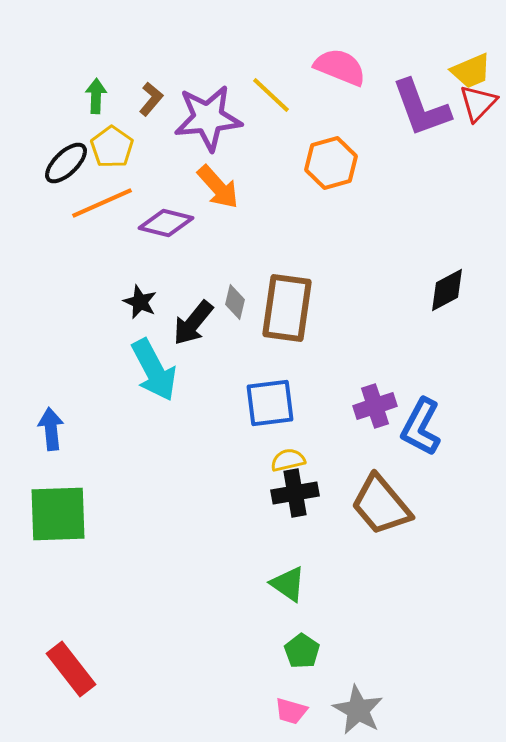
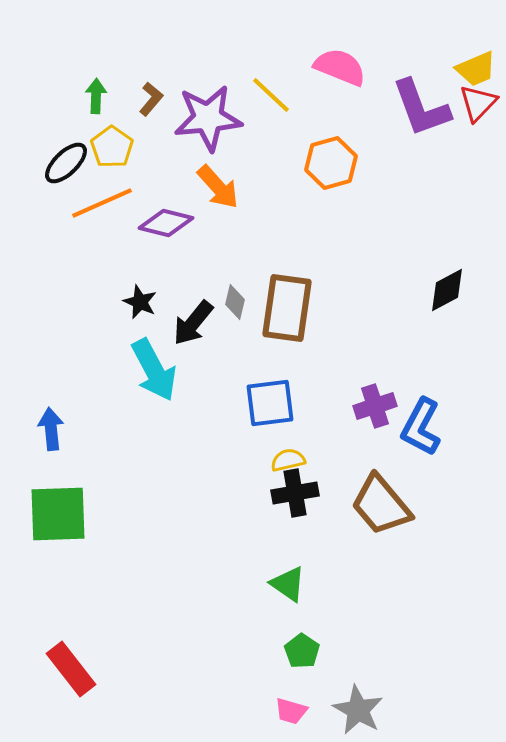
yellow trapezoid: moved 5 px right, 2 px up
